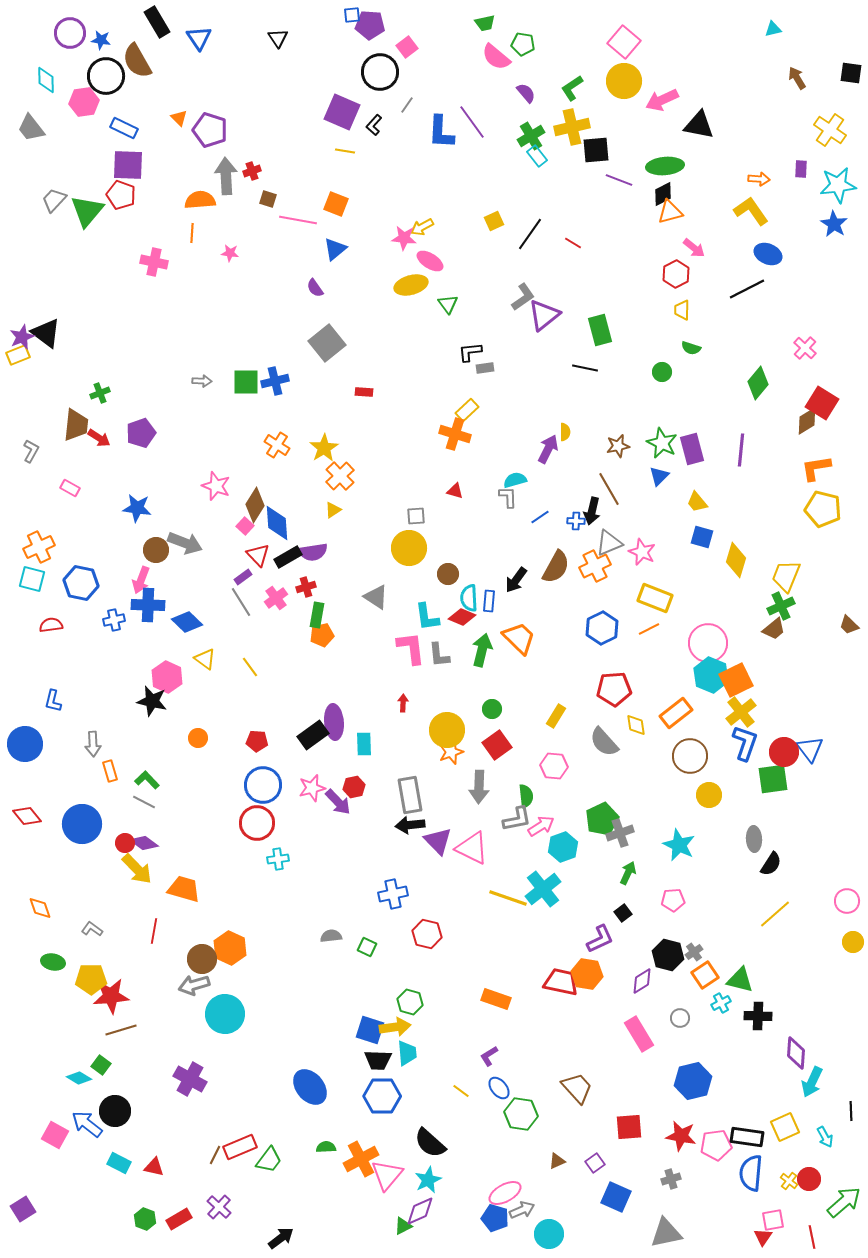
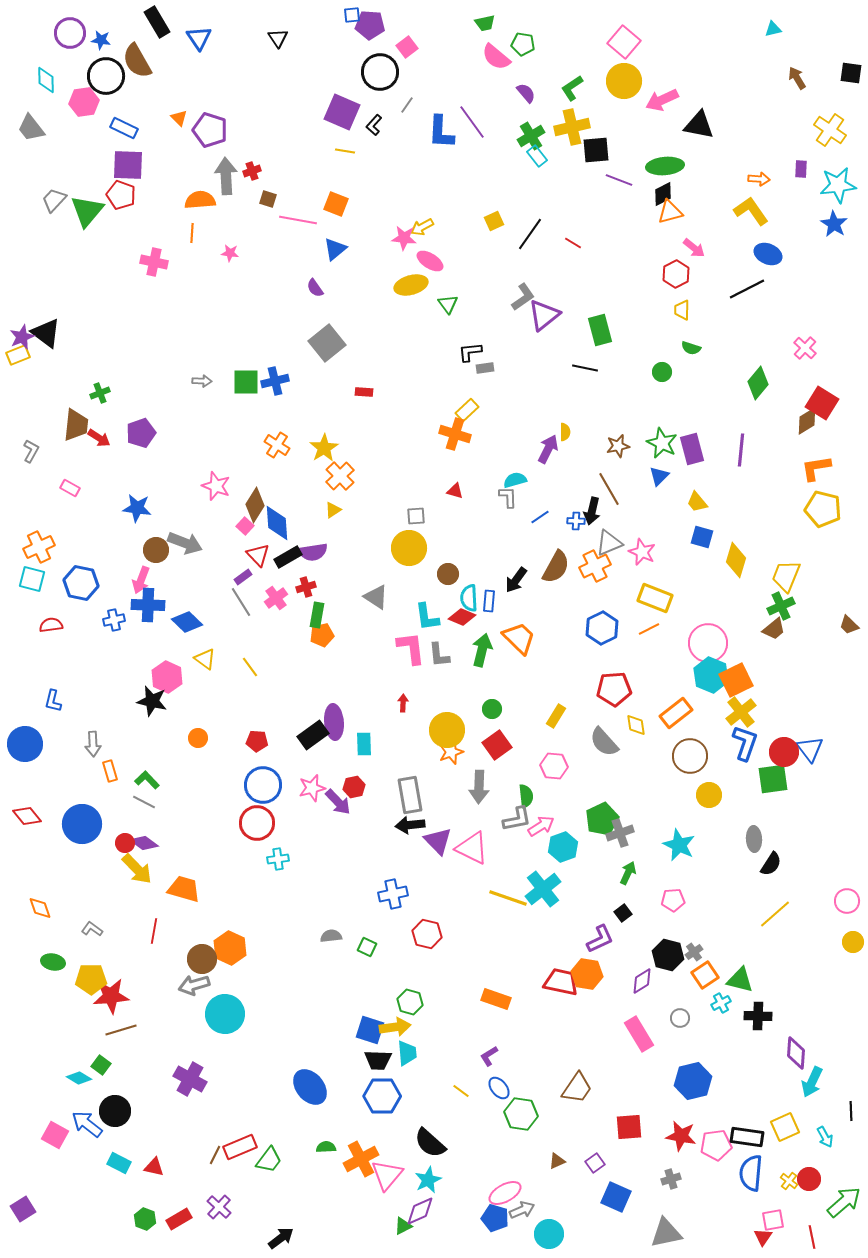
brown trapezoid at (577, 1088): rotated 76 degrees clockwise
